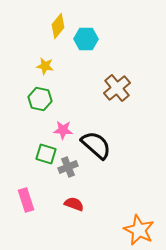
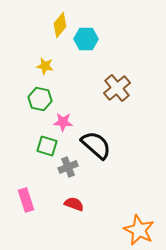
yellow diamond: moved 2 px right, 1 px up
pink star: moved 8 px up
green square: moved 1 px right, 8 px up
